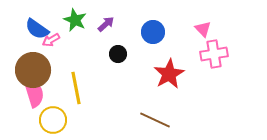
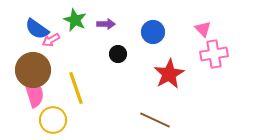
purple arrow: rotated 42 degrees clockwise
yellow line: rotated 8 degrees counterclockwise
